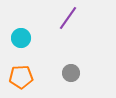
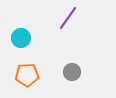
gray circle: moved 1 px right, 1 px up
orange pentagon: moved 6 px right, 2 px up
